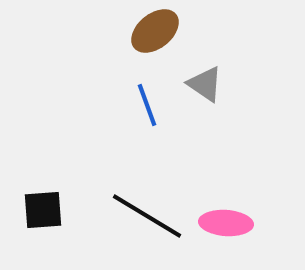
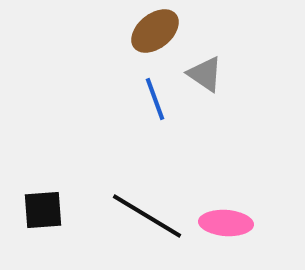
gray triangle: moved 10 px up
blue line: moved 8 px right, 6 px up
